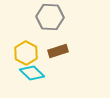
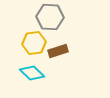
yellow hexagon: moved 8 px right, 10 px up; rotated 25 degrees clockwise
